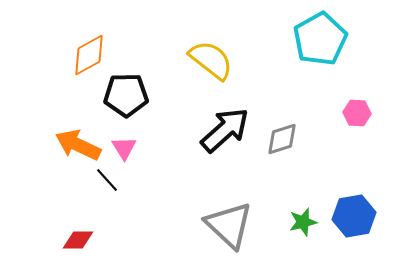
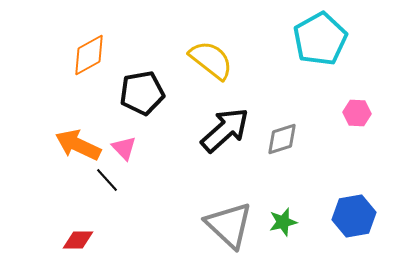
black pentagon: moved 16 px right, 2 px up; rotated 9 degrees counterclockwise
pink triangle: rotated 12 degrees counterclockwise
green star: moved 20 px left
